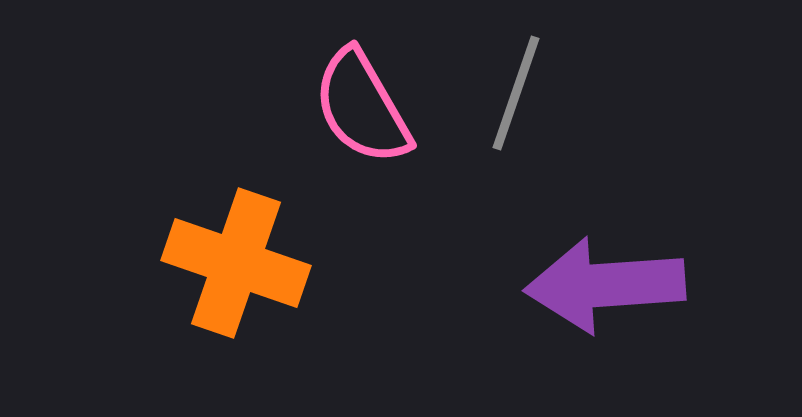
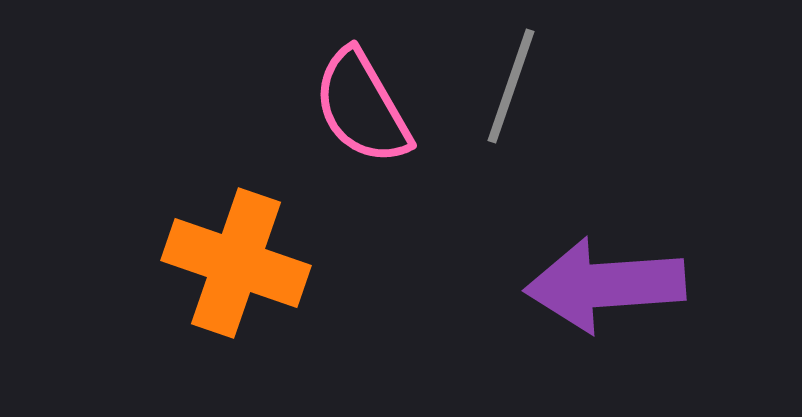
gray line: moved 5 px left, 7 px up
